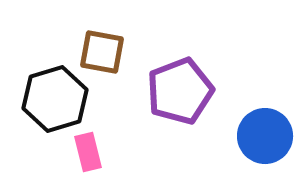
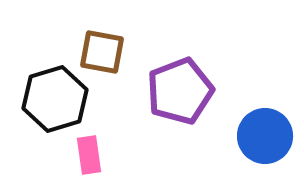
pink rectangle: moved 1 px right, 3 px down; rotated 6 degrees clockwise
